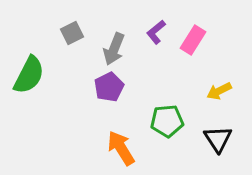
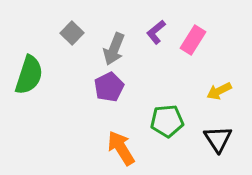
gray square: rotated 20 degrees counterclockwise
green semicircle: rotated 9 degrees counterclockwise
